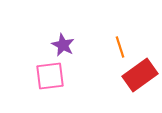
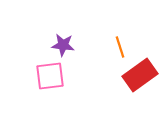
purple star: rotated 20 degrees counterclockwise
